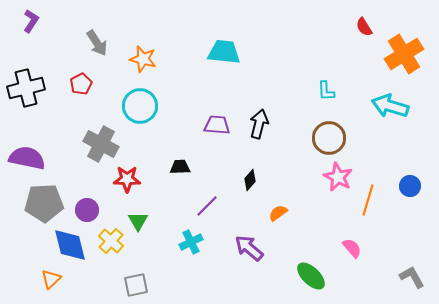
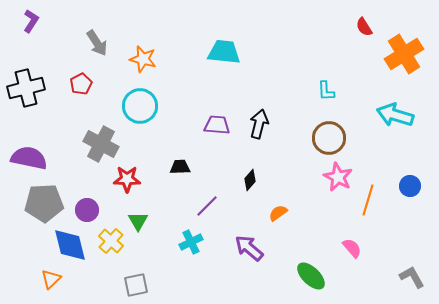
cyan arrow: moved 5 px right, 9 px down
purple semicircle: moved 2 px right
